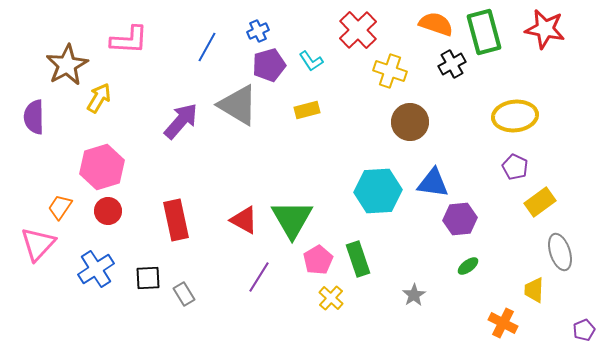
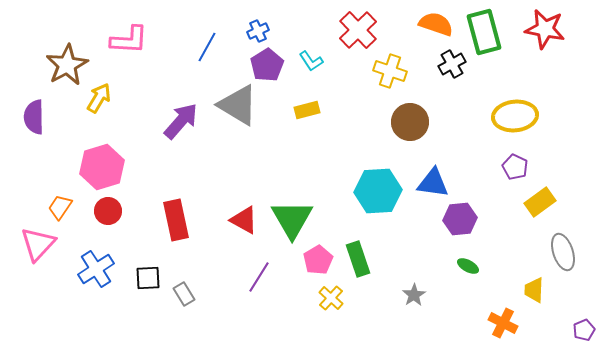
purple pentagon at (269, 65): moved 2 px left; rotated 16 degrees counterclockwise
gray ellipse at (560, 252): moved 3 px right
green ellipse at (468, 266): rotated 65 degrees clockwise
